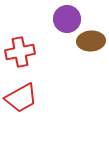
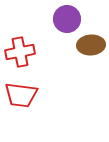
brown ellipse: moved 4 px down
red trapezoid: moved 3 px up; rotated 36 degrees clockwise
